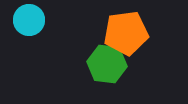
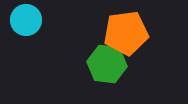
cyan circle: moved 3 px left
